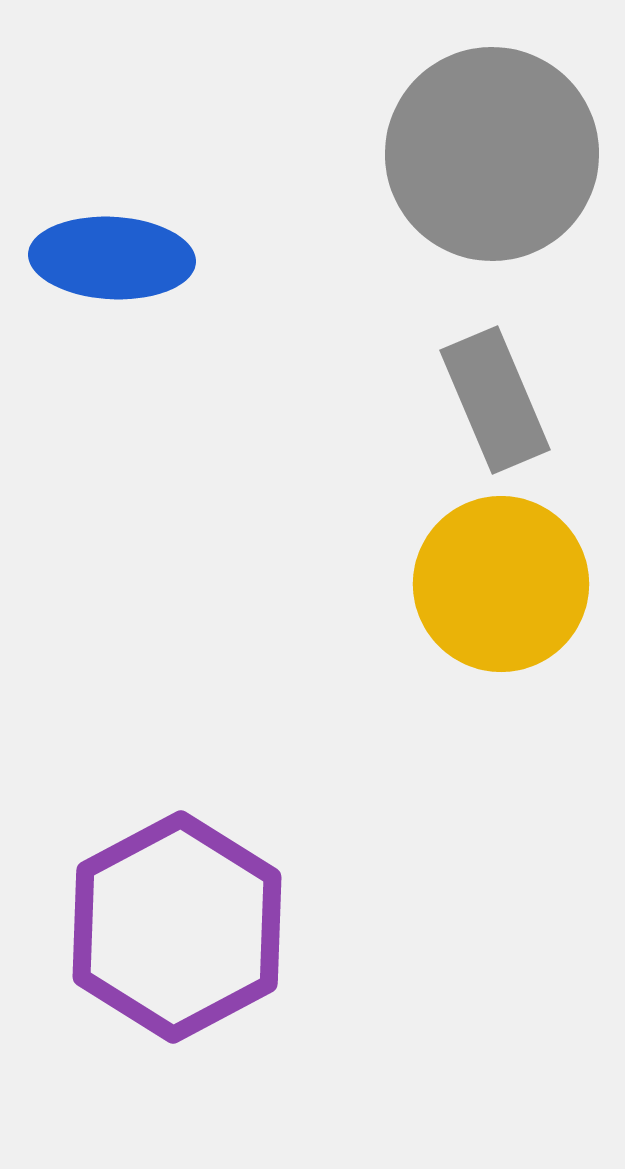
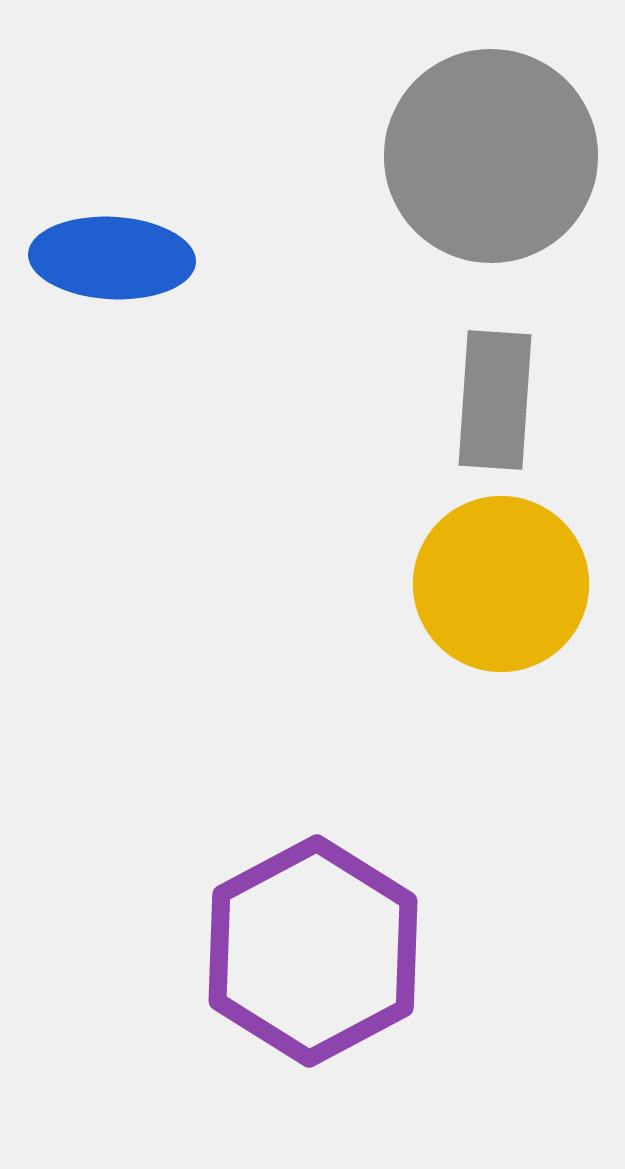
gray circle: moved 1 px left, 2 px down
gray rectangle: rotated 27 degrees clockwise
purple hexagon: moved 136 px right, 24 px down
